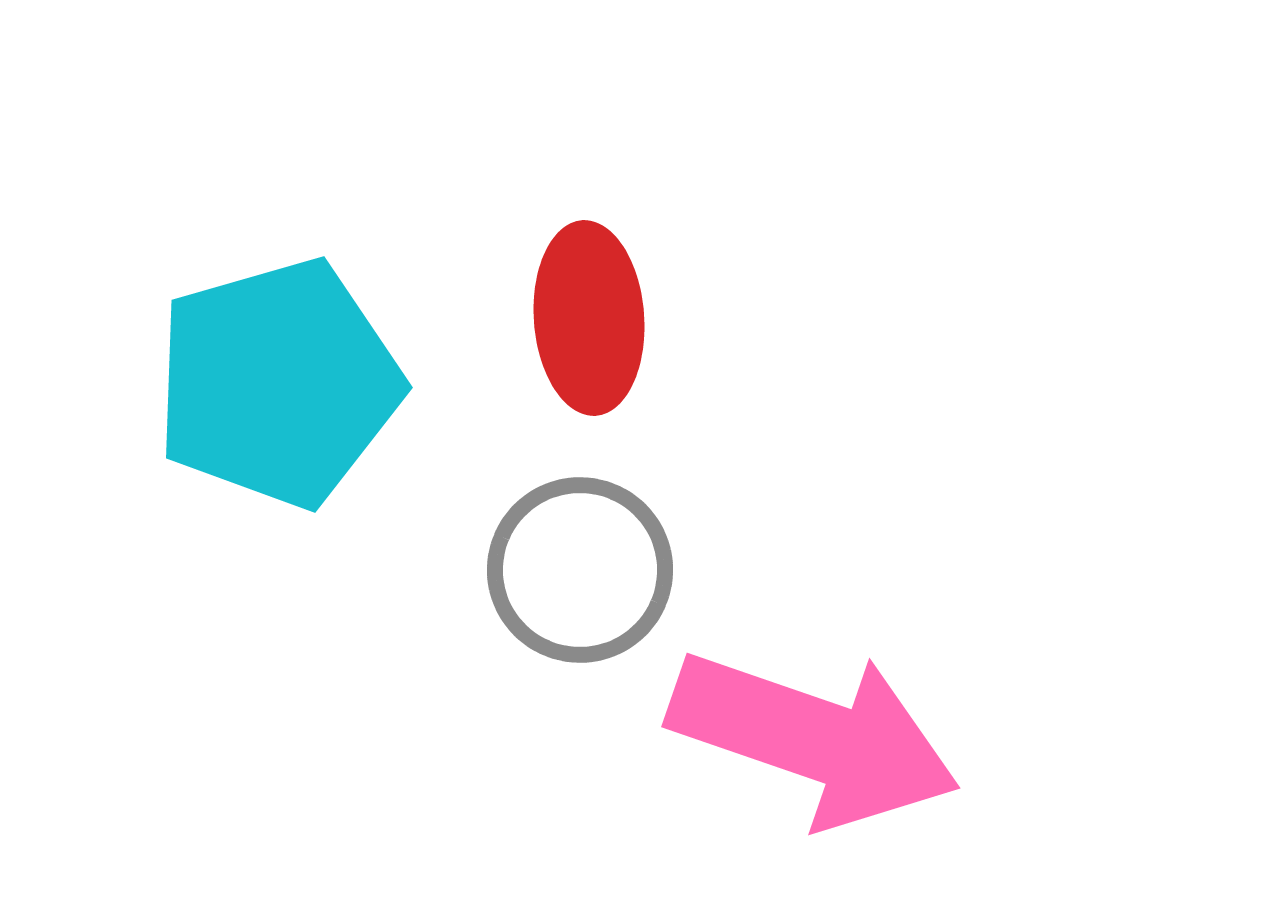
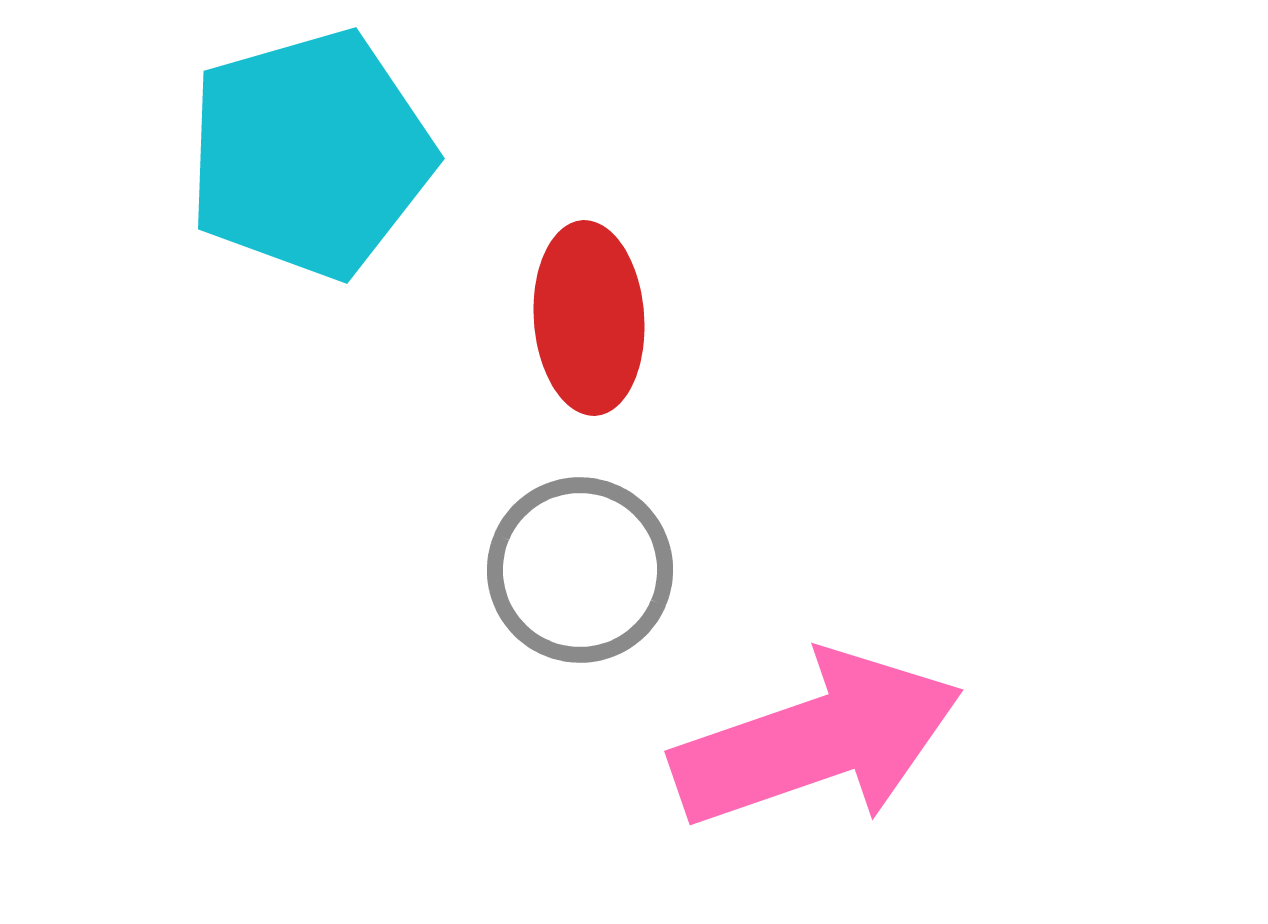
cyan pentagon: moved 32 px right, 229 px up
pink arrow: moved 3 px right, 2 px down; rotated 38 degrees counterclockwise
